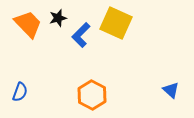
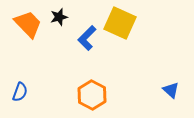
black star: moved 1 px right, 1 px up
yellow square: moved 4 px right
blue L-shape: moved 6 px right, 3 px down
